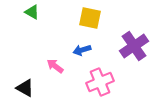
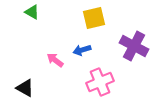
yellow square: moved 4 px right; rotated 25 degrees counterclockwise
purple cross: rotated 28 degrees counterclockwise
pink arrow: moved 6 px up
